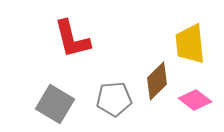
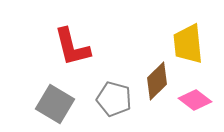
red L-shape: moved 8 px down
yellow trapezoid: moved 2 px left
gray pentagon: rotated 20 degrees clockwise
